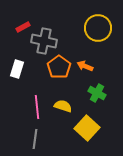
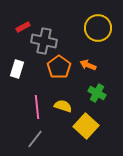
orange arrow: moved 3 px right, 1 px up
yellow square: moved 1 px left, 2 px up
gray line: rotated 30 degrees clockwise
